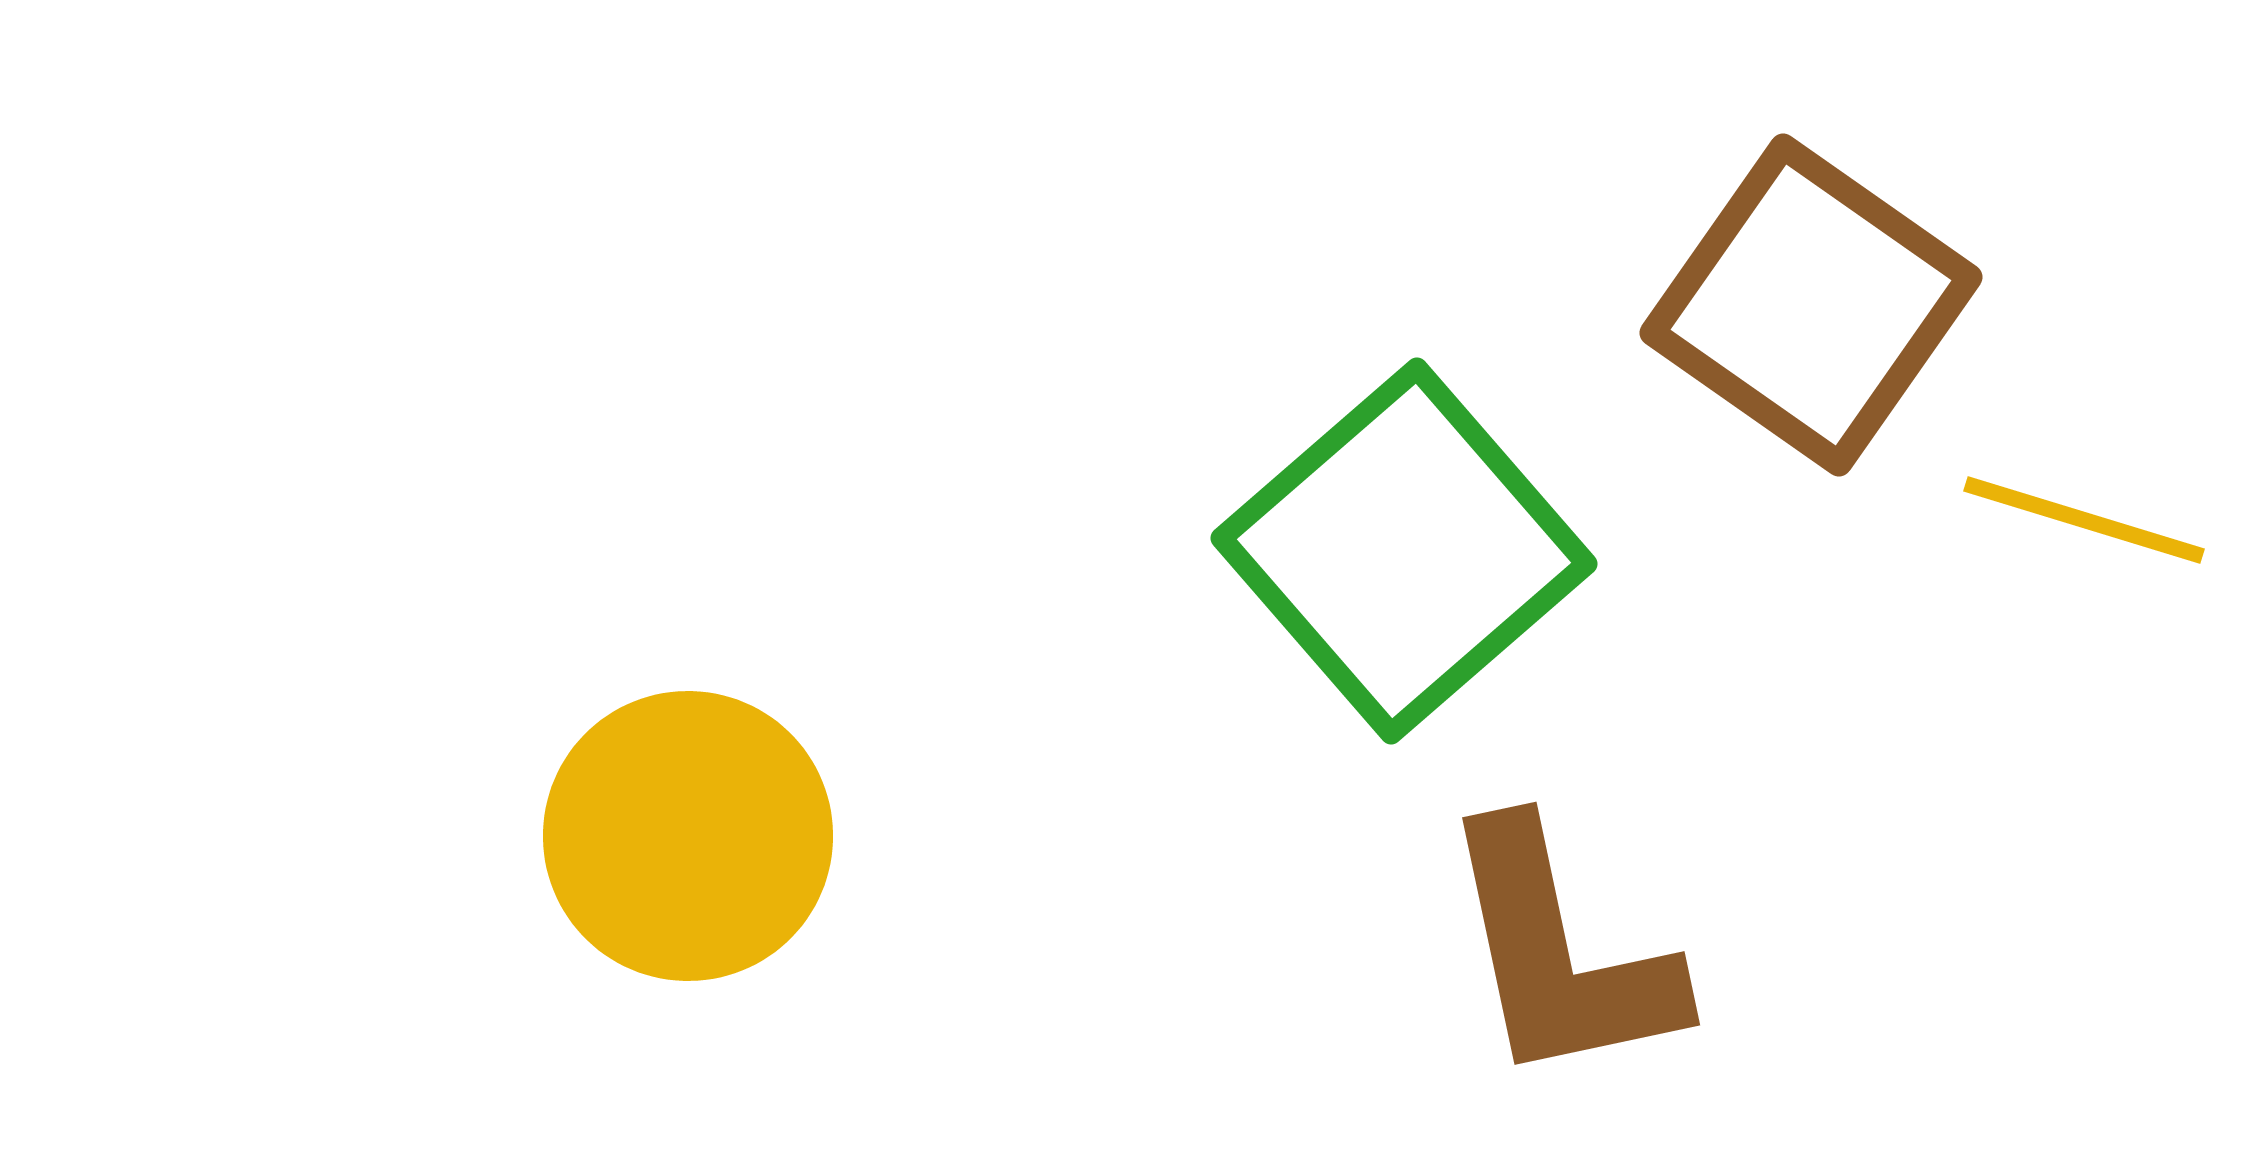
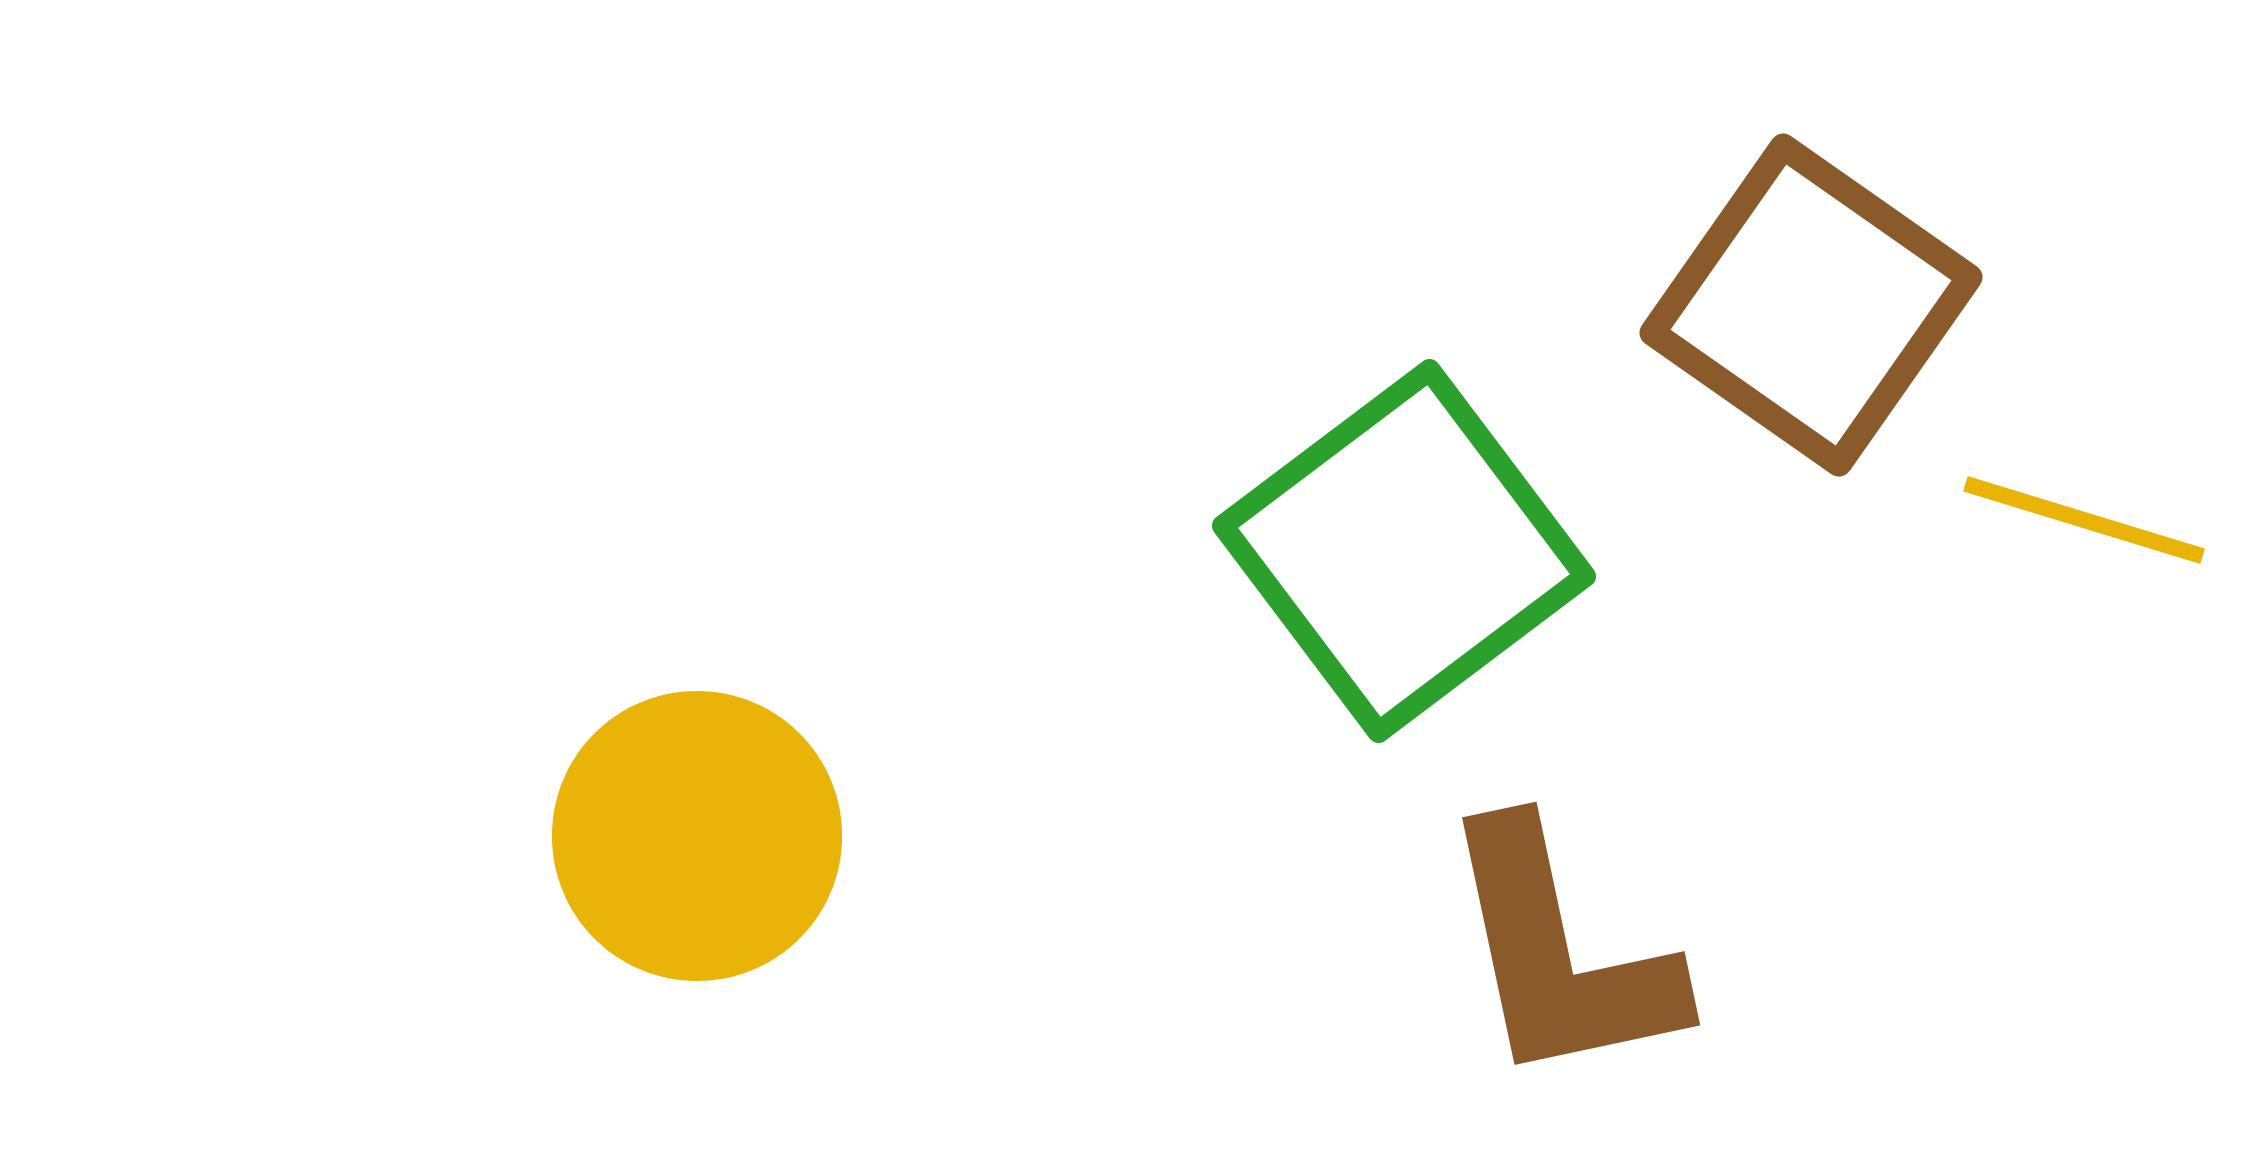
green square: rotated 4 degrees clockwise
yellow circle: moved 9 px right
